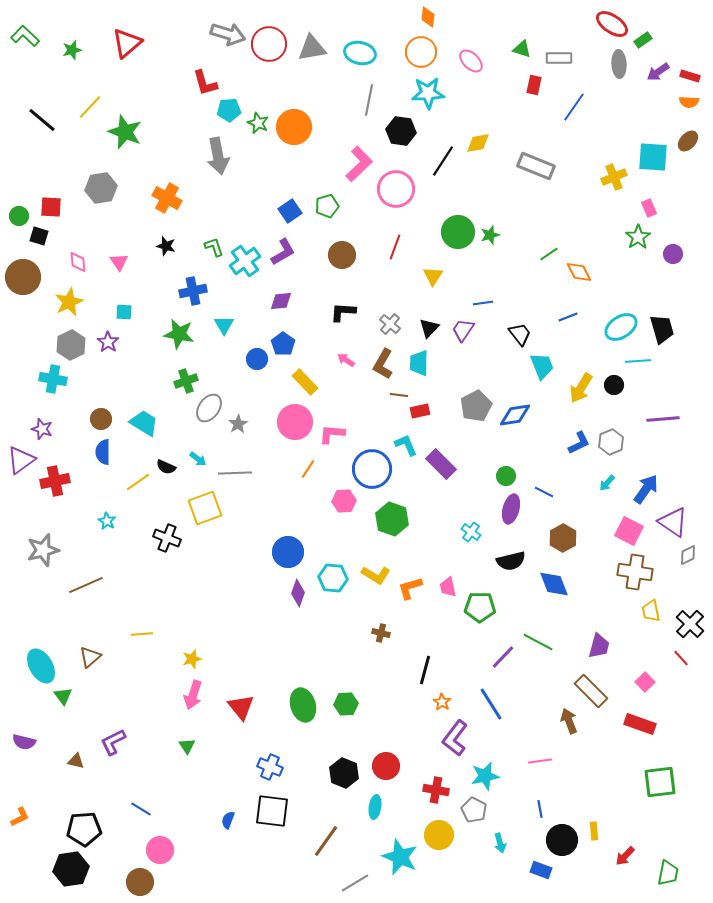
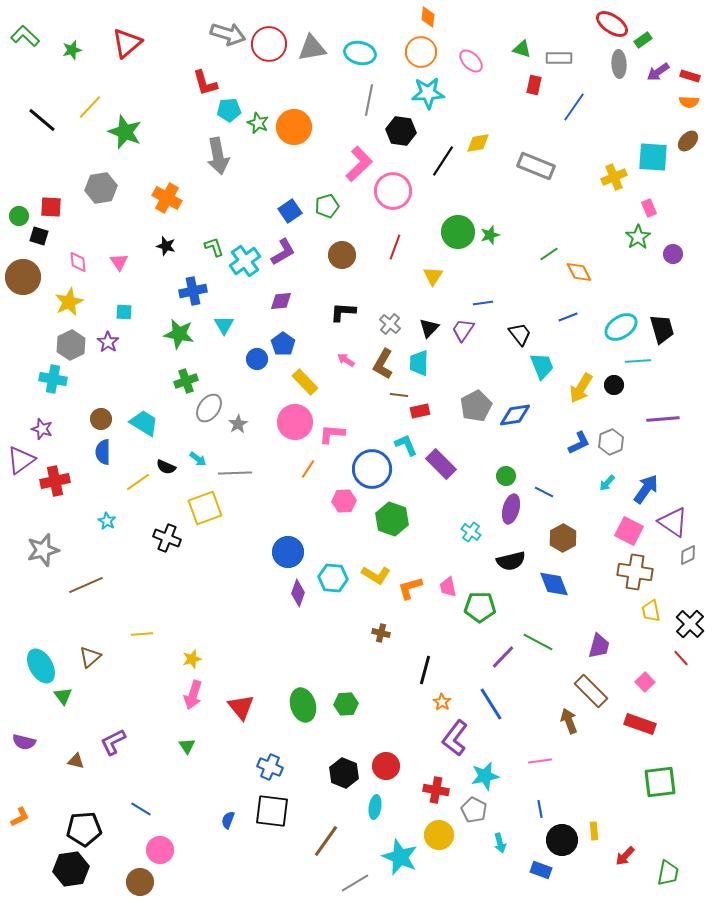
pink circle at (396, 189): moved 3 px left, 2 px down
